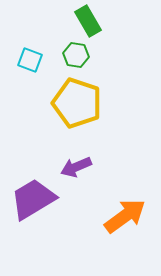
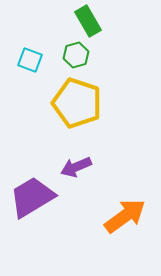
green hexagon: rotated 25 degrees counterclockwise
purple trapezoid: moved 1 px left, 2 px up
